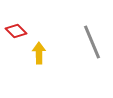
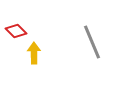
yellow arrow: moved 5 px left
